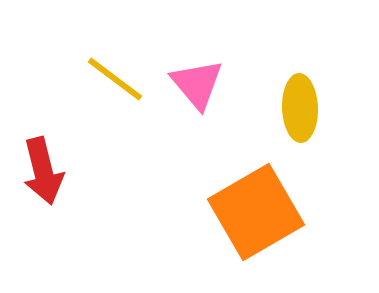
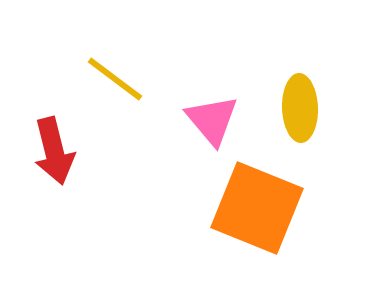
pink triangle: moved 15 px right, 36 px down
red arrow: moved 11 px right, 20 px up
orange square: moved 1 px right, 4 px up; rotated 38 degrees counterclockwise
